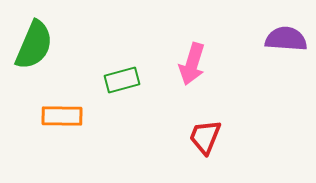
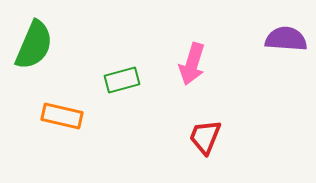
orange rectangle: rotated 12 degrees clockwise
